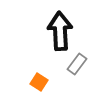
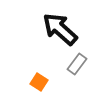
black arrow: moved 2 px up; rotated 45 degrees counterclockwise
